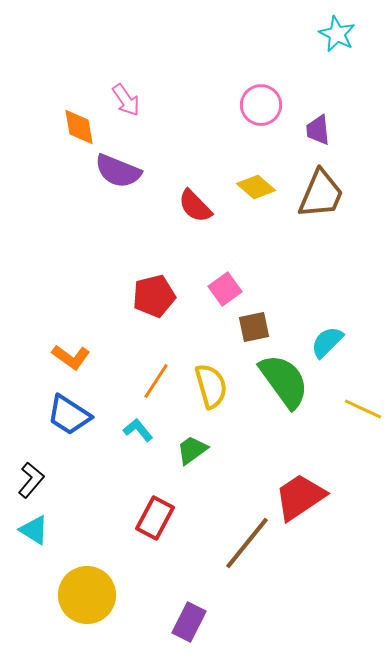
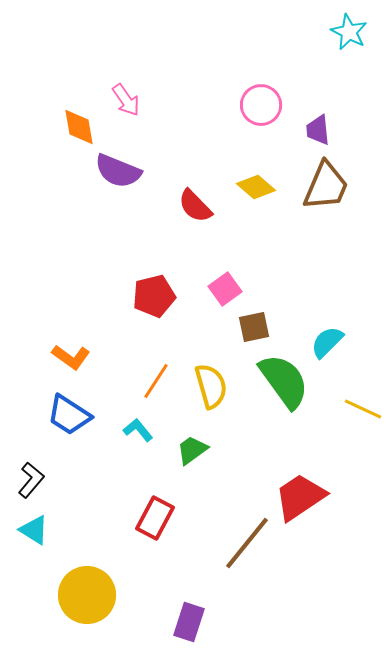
cyan star: moved 12 px right, 2 px up
brown trapezoid: moved 5 px right, 8 px up
purple rectangle: rotated 9 degrees counterclockwise
